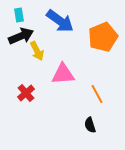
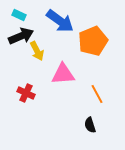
cyan rectangle: rotated 56 degrees counterclockwise
orange pentagon: moved 10 px left, 4 px down
red cross: rotated 24 degrees counterclockwise
